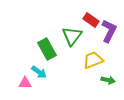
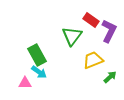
green rectangle: moved 10 px left, 6 px down
green arrow: moved 2 px right, 3 px up; rotated 56 degrees counterclockwise
